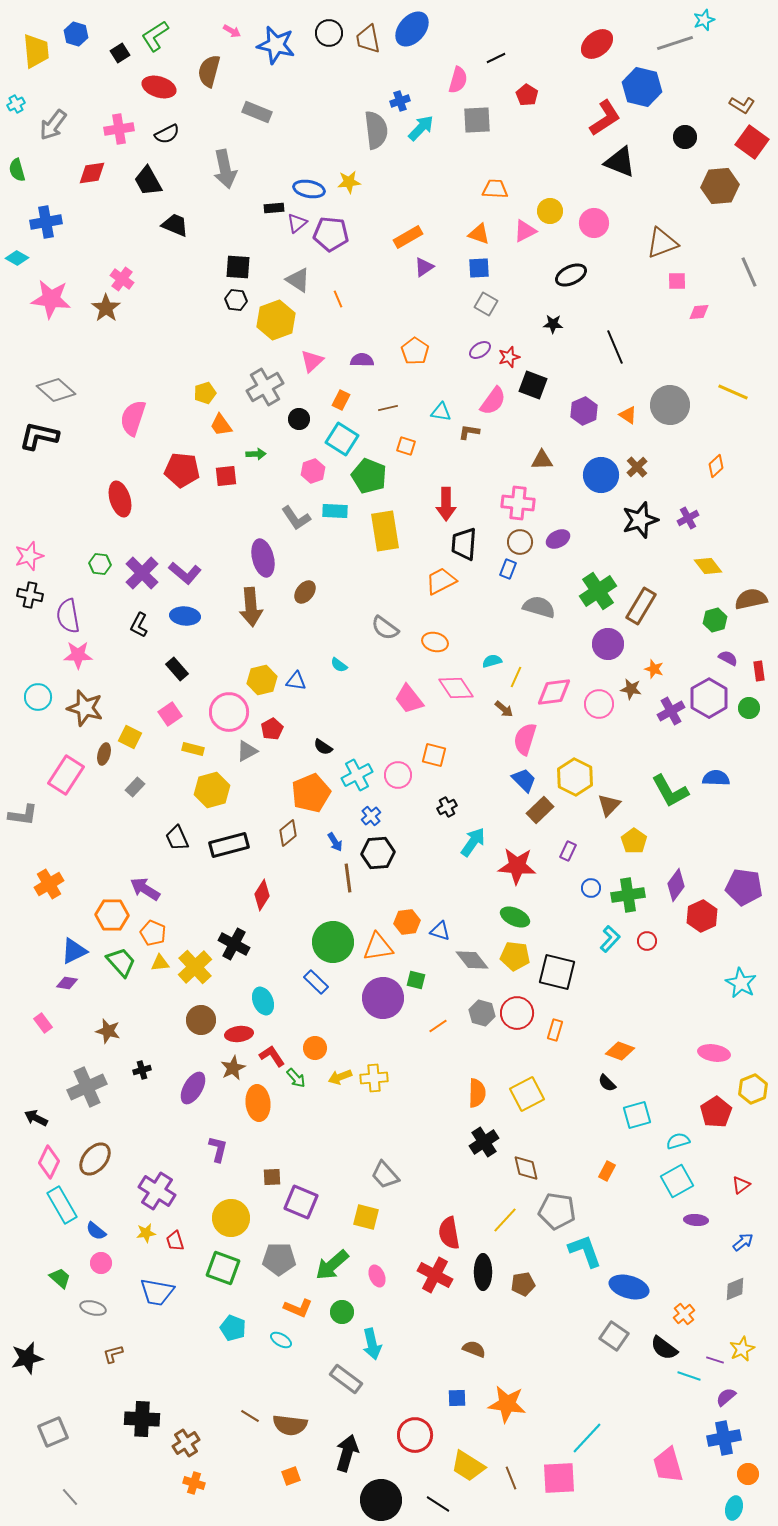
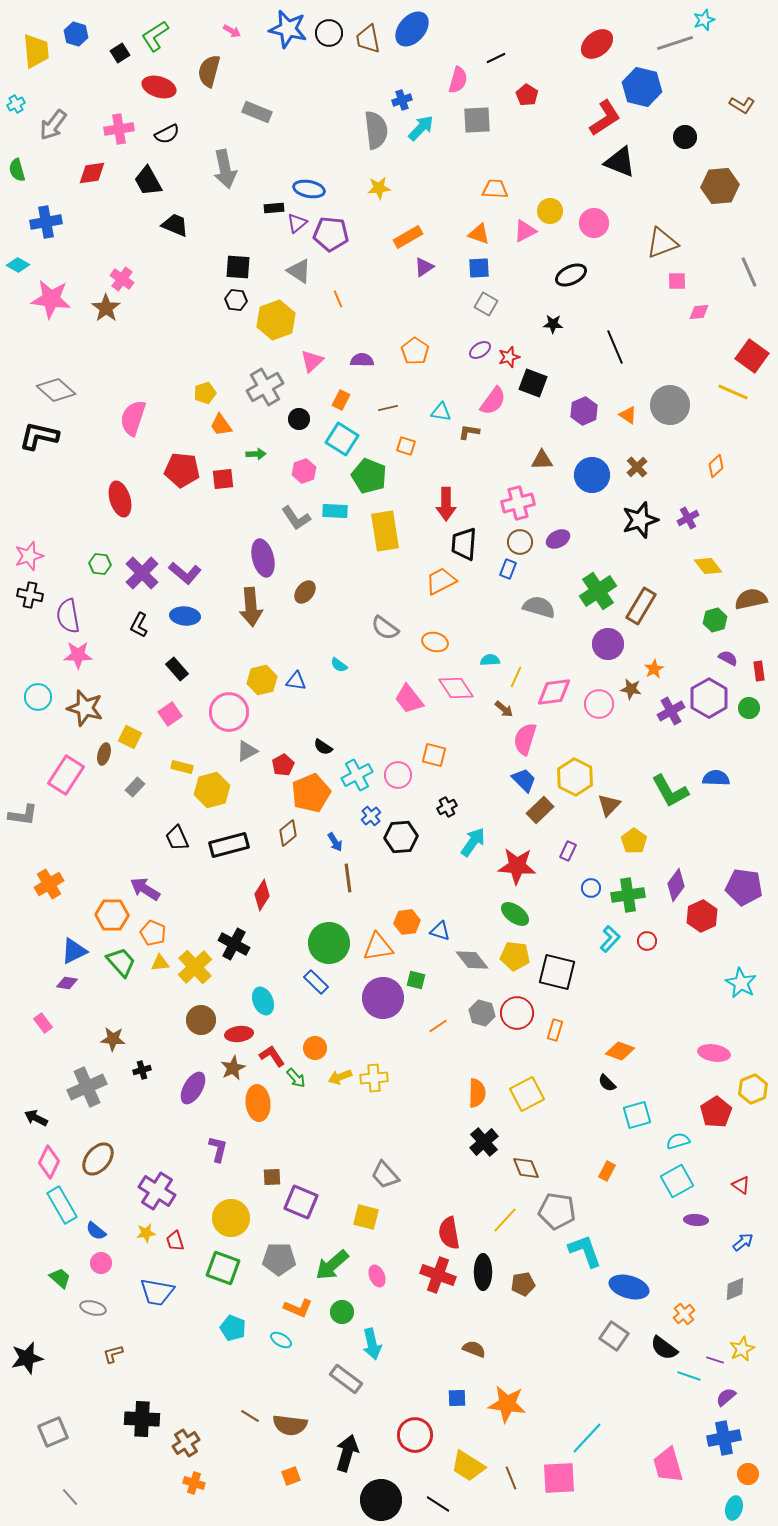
blue star at (276, 45): moved 12 px right, 16 px up
blue cross at (400, 101): moved 2 px right, 1 px up
red square at (752, 142): moved 214 px down
yellow star at (349, 182): moved 30 px right, 6 px down
cyan diamond at (17, 258): moved 1 px right, 7 px down
gray triangle at (298, 280): moved 1 px right, 9 px up
black square at (533, 385): moved 2 px up
pink hexagon at (313, 471): moved 9 px left
blue circle at (601, 475): moved 9 px left
red square at (226, 476): moved 3 px left, 3 px down
pink cross at (518, 503): rotated 20 degrees counterclockwise
cyan semicircle at (492, 661): moved 2 px left, 1 px up; rotated 12 degrees clockwise
orange star at (654, 669): rotated 24 degrees clockwise
red pentagon at (272, 729): moved 11 px right, 36 px down
yellow rectangle at (193, 749): moved 11 px left, 18 px down
black hexagon at (378, 853): moved 23 px right, 16 px up
green ellipse at (515, 917): moved 3 px up; rotated 12 degrees clockwise
green circle at (333, 942): moved 4 px left, 1 px down
brown star at (108, 1031): moved 5 px right, 8 px down; rotated 10 degrees counterclockwise
black cross at (484, 1142): rotated 8 degrees counterclockwise
brown ellipse at (95, 1159): moved 3 px right
brown diamond at (526, 1168): rotated 8 degrees counterclockwise
red triangle at (741, 1185): rotated 48 degrees counterclockwise
red cross at (435, 1275): moved 3 px right; rotated 8 degrees counterclockwise
